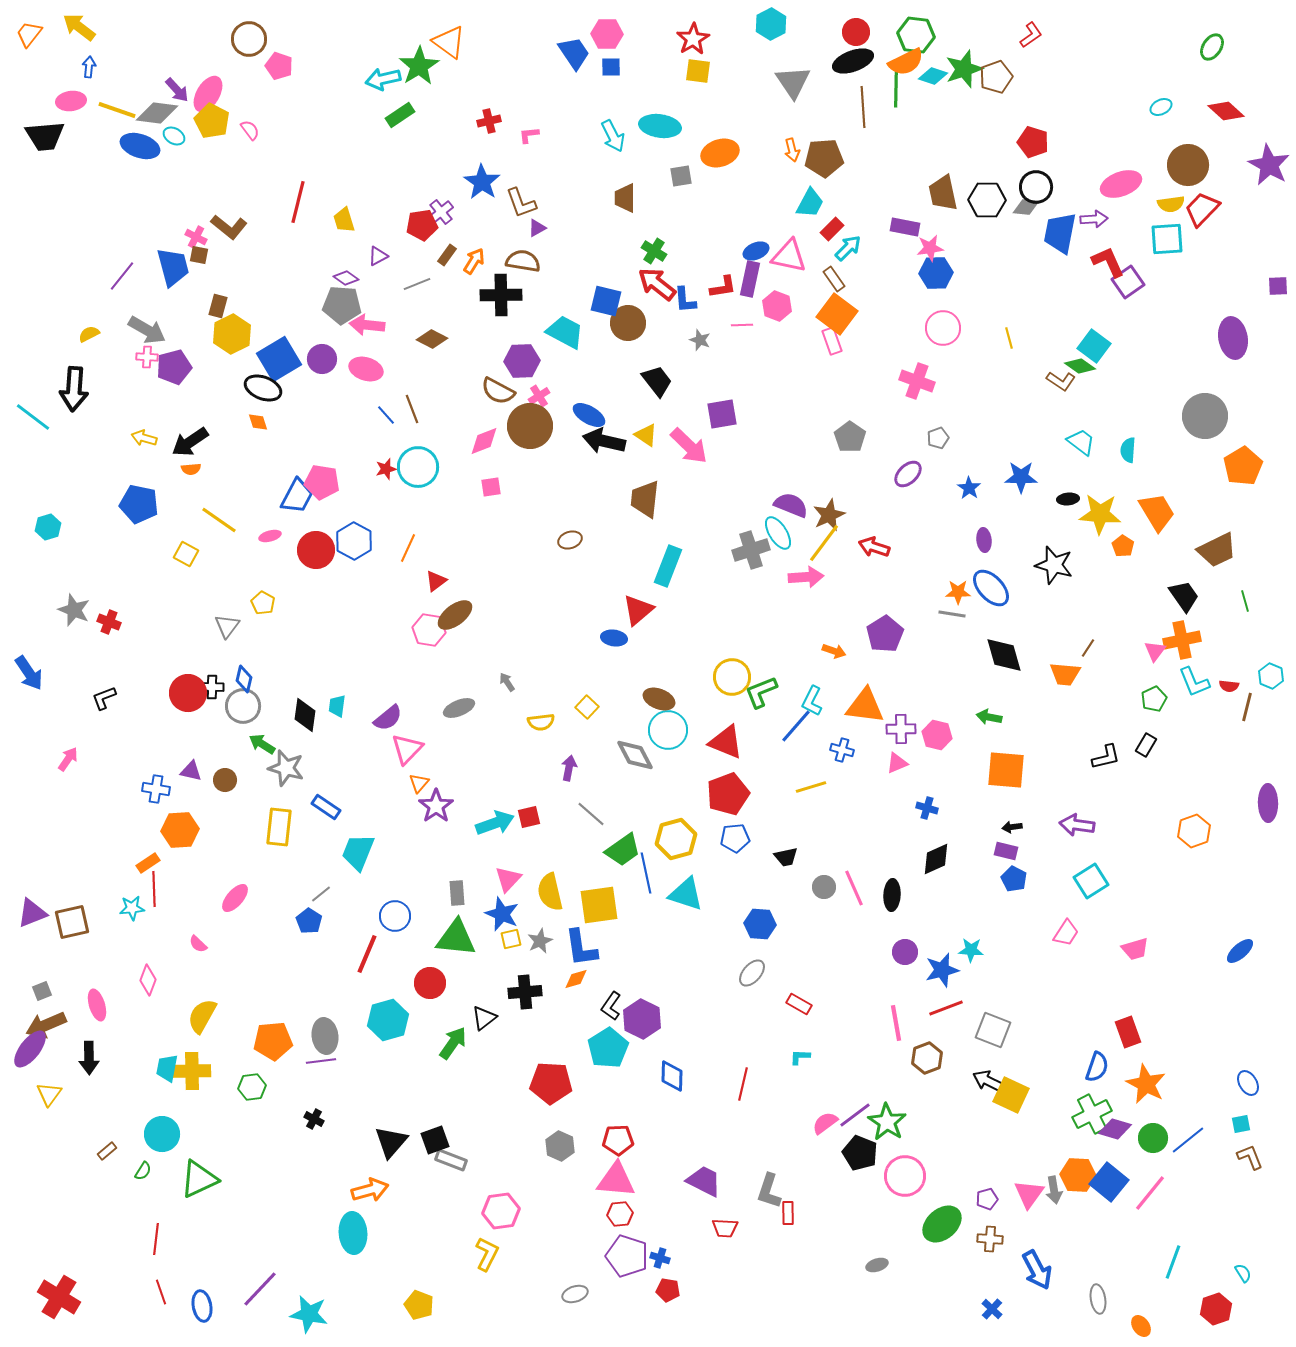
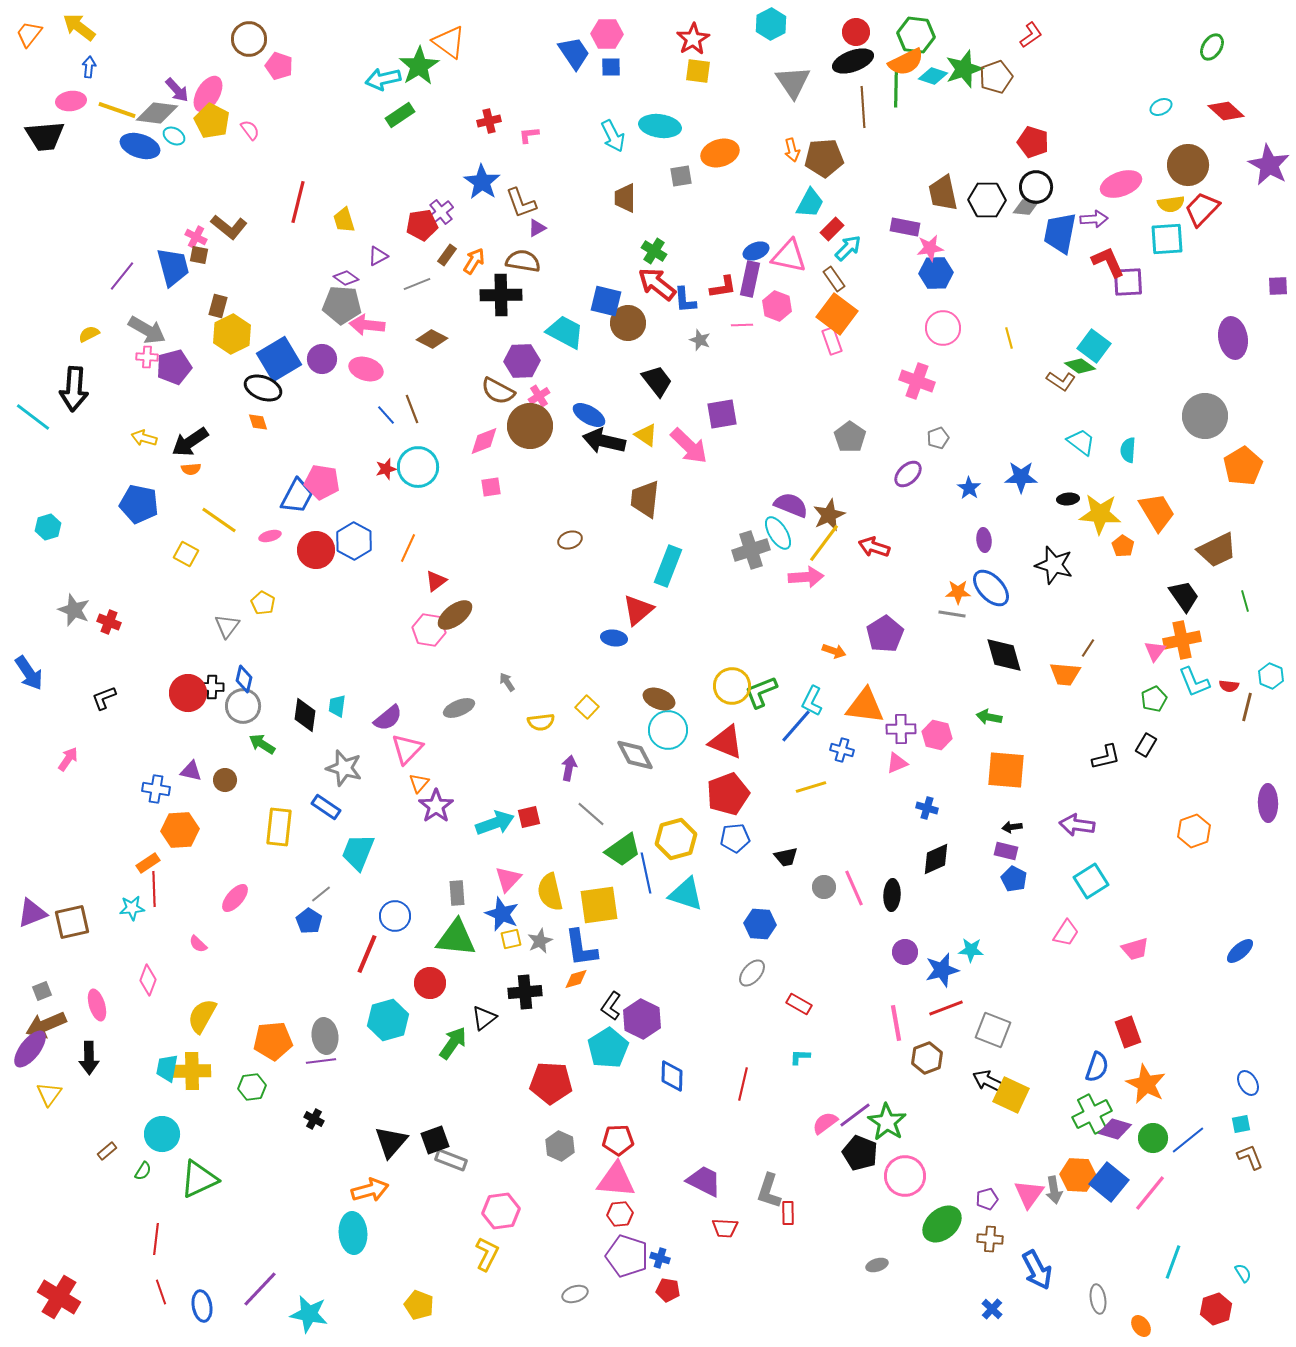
purple square at (1128, 282): rotated 32 degrees clockwise
yellow circle at (732, 677): moved 9 px down
gray star at (286, 768): moved 58 px right
